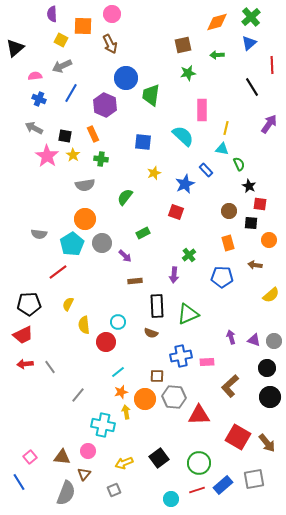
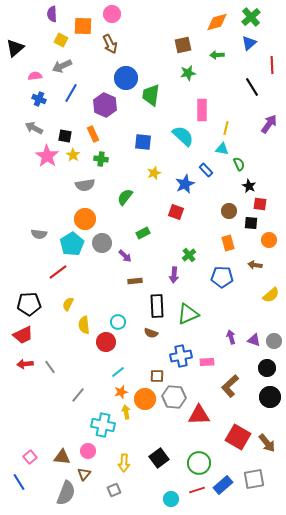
yellow arrow at (124, 463): rotated 66 degrees counterclockwise
